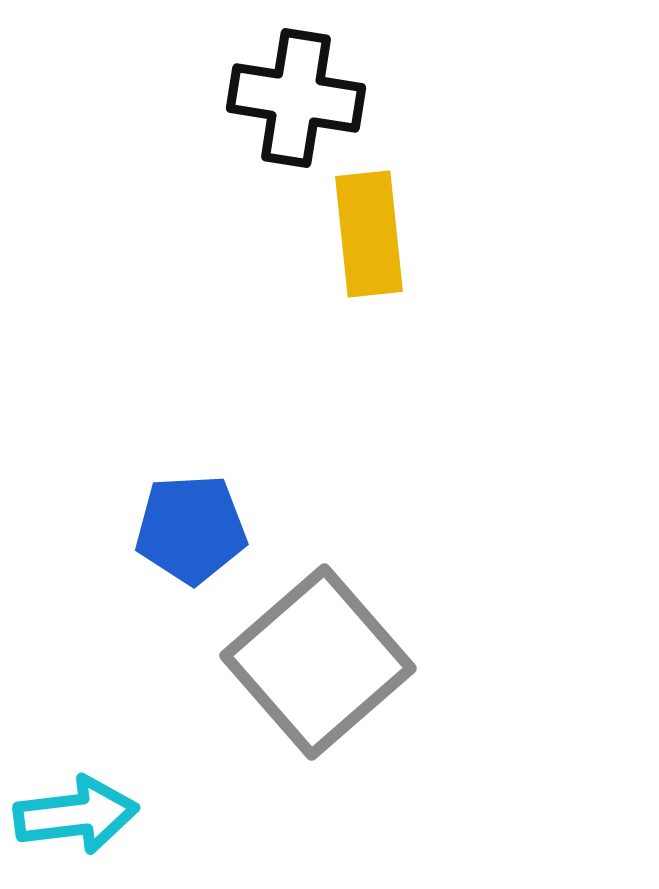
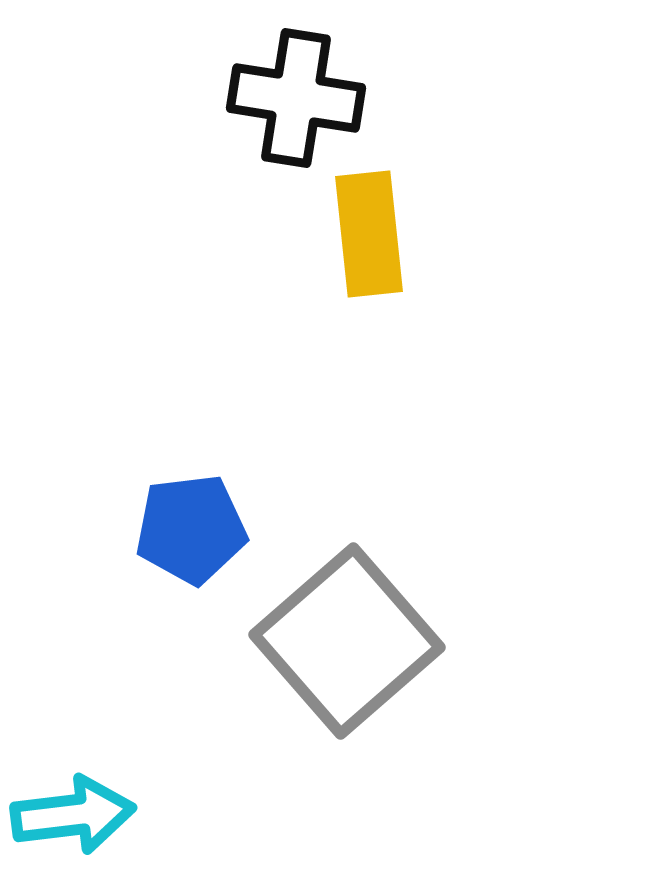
blue pentagon: rotated 4 degrees counterclockwise
gray square: moved 29 px right, 21 px up
cyan arrow: moved 3 px left
